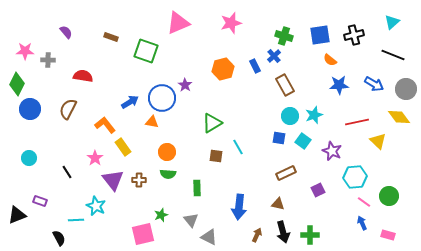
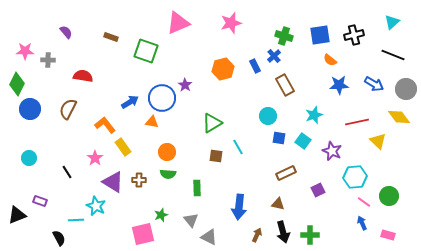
cyan circle at (290, 116): moved 22 px left
purple triangle at (113, 180): moved 2 px down; rotated 20 degrees counterclockwise
